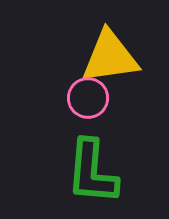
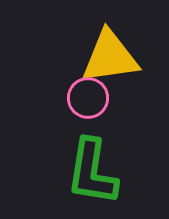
green L-shape: rotated 4 degrees clockwise
